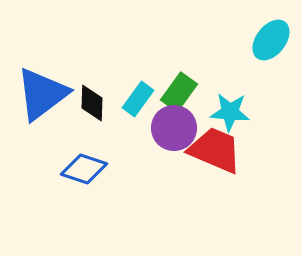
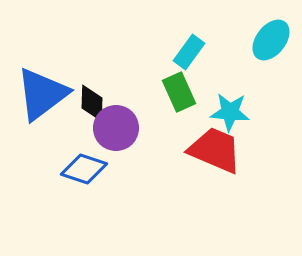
green rectangle: rotated 60 degrees counterclockwise
cyan rectangle: moved 51 px right, 47 px up
purple circle: moved 58 px left
